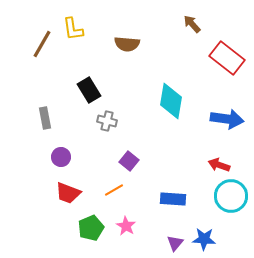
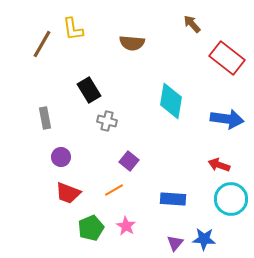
brown semicircle: moved 5 px right, 1 px up
cyan circle: moved 3 px down
